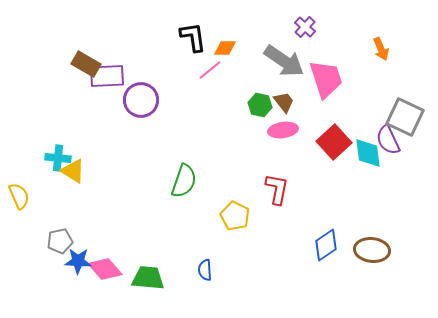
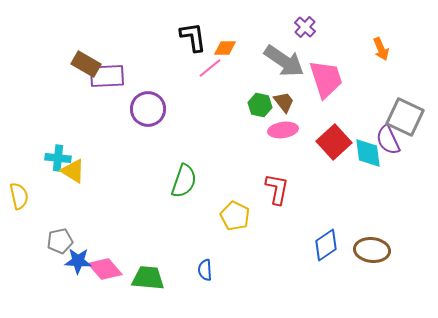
pink line: moved 2 px up
purple circle: moved 7 px right, 9 px down
yellow semicircle: rotated 12 degrees clockwise
